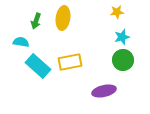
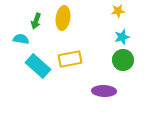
yellow star: moved 1 px right, 1 px up
cyan semicircle: moved 3 px up
yellow rectangle: moved 3 px up
purple ellipse: rotated 15 degrees clockwise
